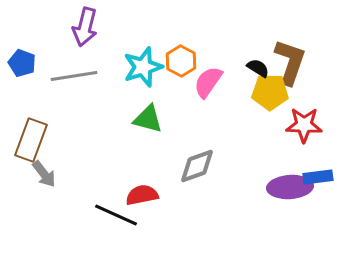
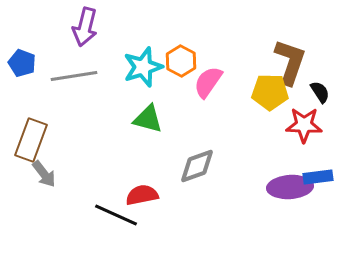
black semicircle: moved 62 px right, 24 px down; rotated 25 degrees clockwise
